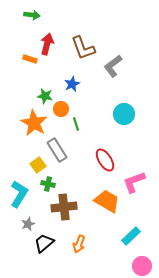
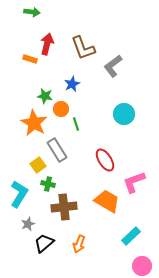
green arrow: moved 3 px up
